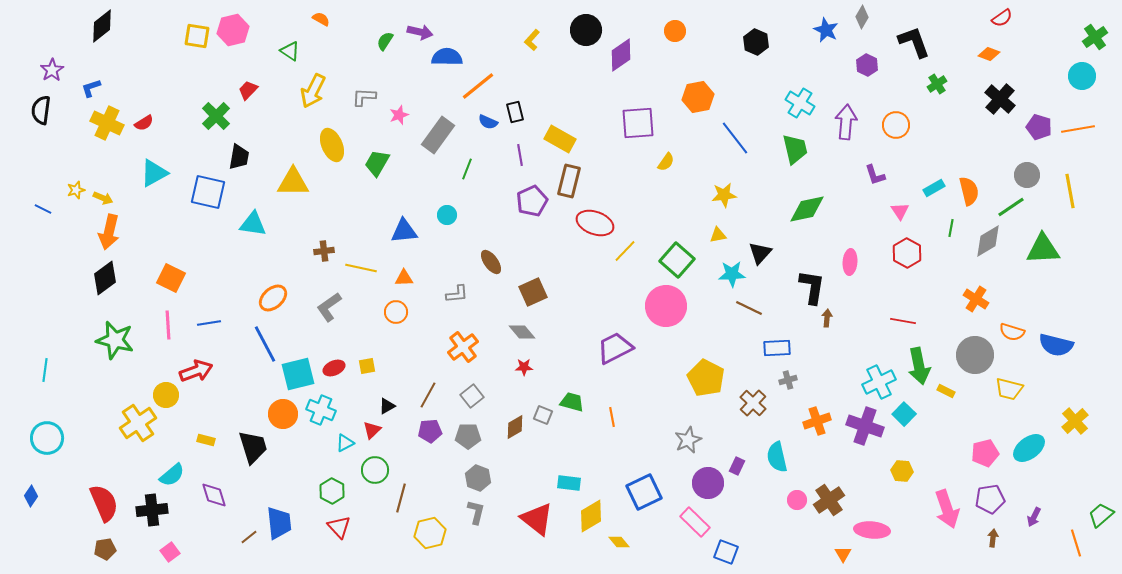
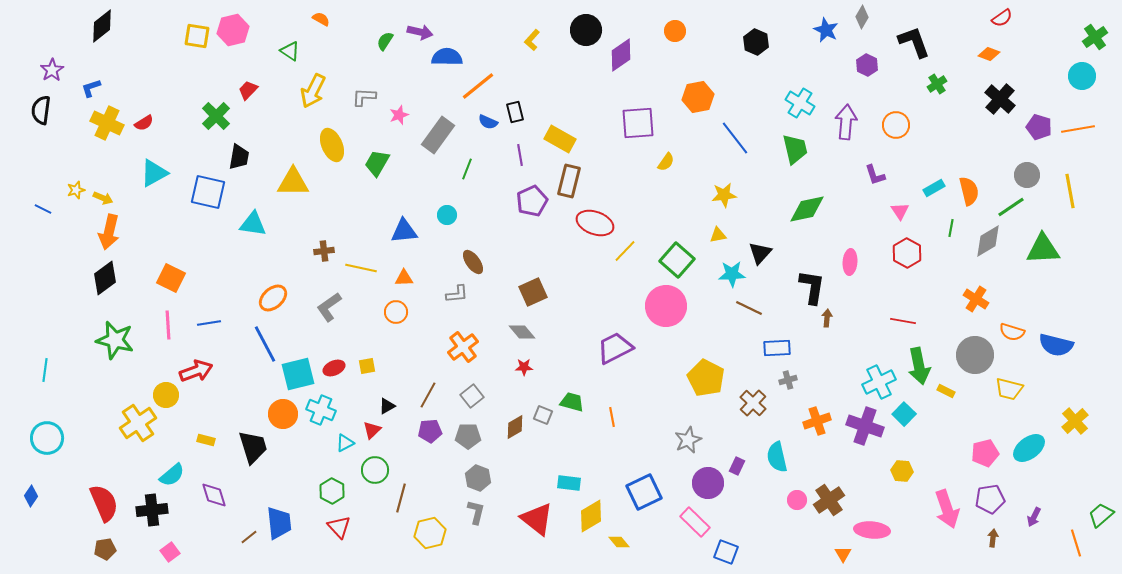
brown ellipse at (491, 262): moved 18 px left
